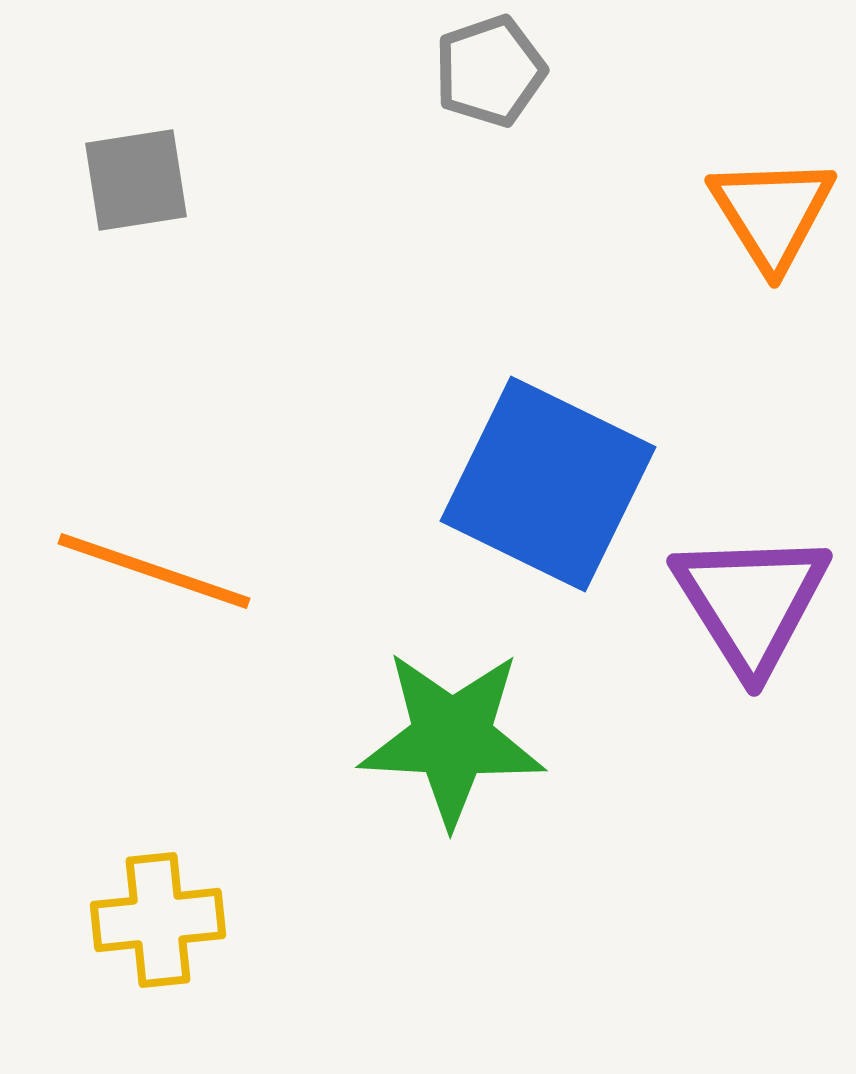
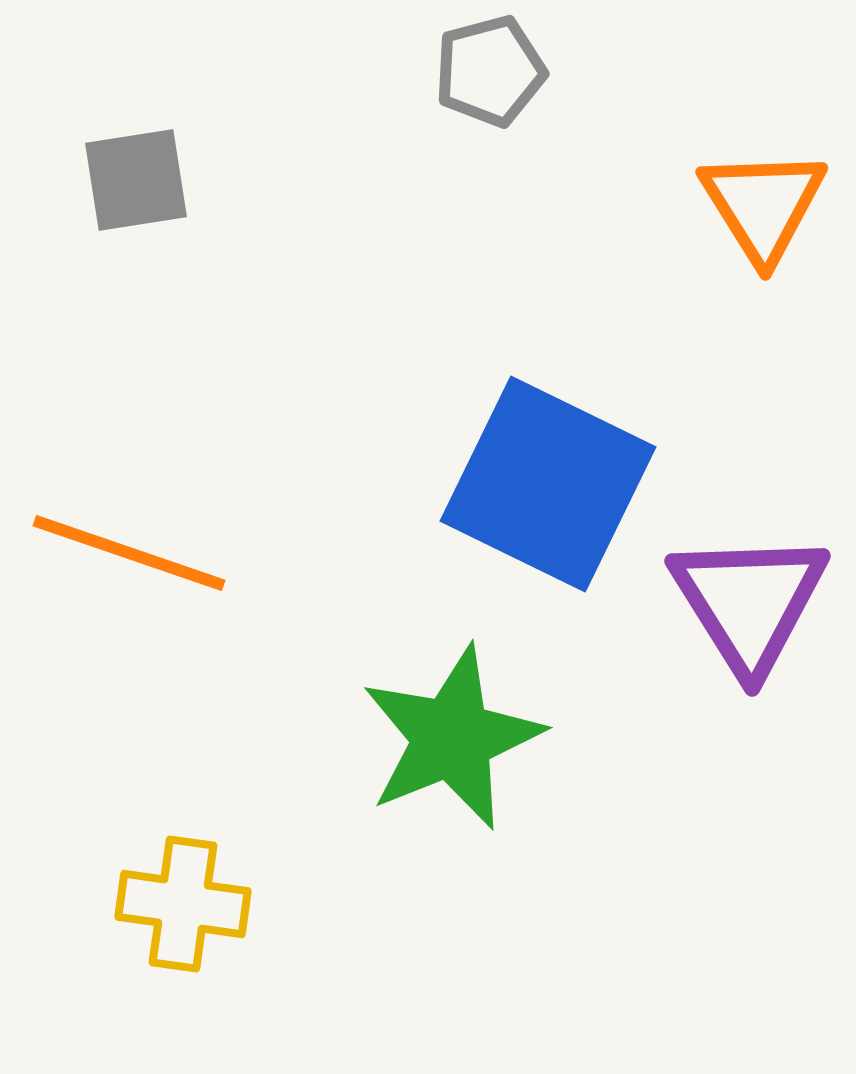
gray pentagon: rotated 4 degrees clockwise
orange triangle: moved 9 px left, 8 px up
orange line: moved 25 px left, 18 px up
purple triangle: moved 2 px left
green star: rotated 25 degrees counterclockwise
yellow cross: moved 25 px right, 16 px up; rotated 14 degrees clockwise
